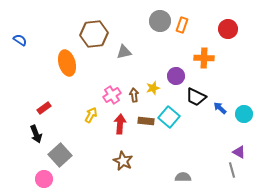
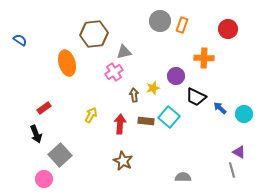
pink cross: moved 2 px right, 23 px up
